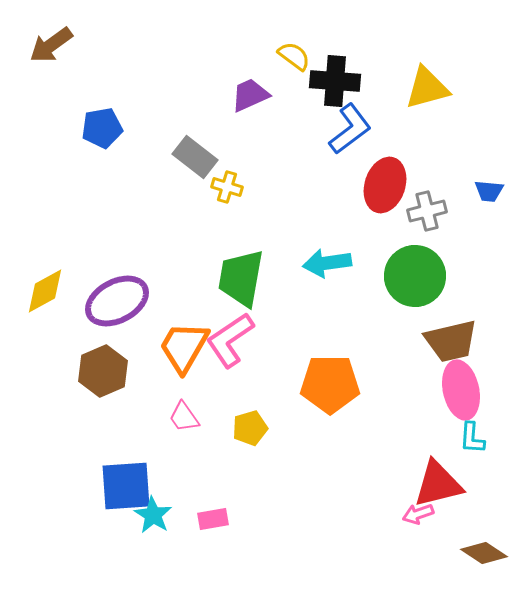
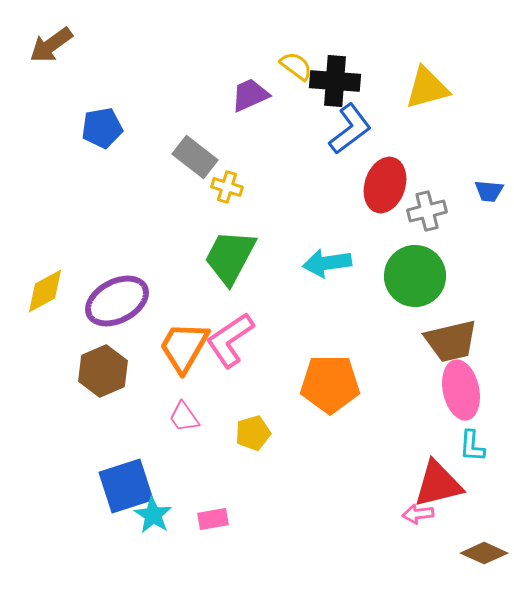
yellow semicircle: moved 2 px right, 10 px down
green trapezoid: moved 11 px left, 21 px up; rotated 18 degrees clockwise
yellow pentagon: moved 3 px right, 5 px down
cyan L-shape: moved 8 px down
blue square: rotated 14 degrees counterclockwise
pink arrow: rotated 12 degrees clockwise
brown diamond: rotated 9 degrees counterclockwise
